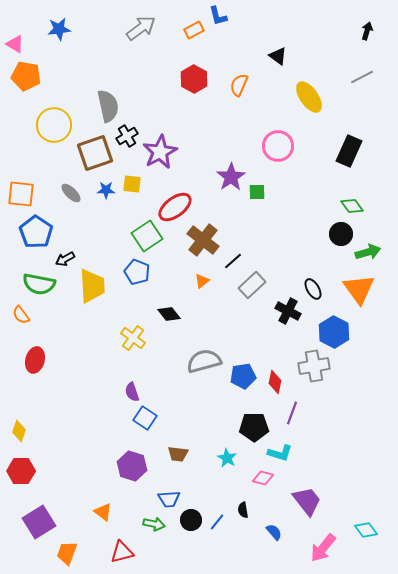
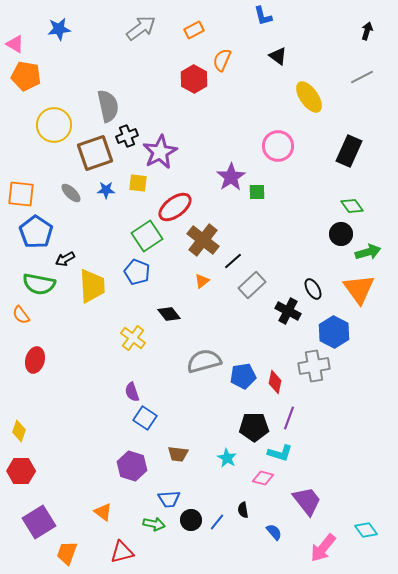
blue L-shape at (218, 16): moved 45 px right
orange semicircle at (239, 85): moved 17 px left, 25 px up
black cross at (127, 136): rotated 10 degrees clockwise
yellow square at (132, 184): moved 6 px right, 1 px up
purple line at (292, 413): moved 3 px left, 5 px down
